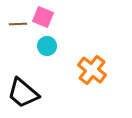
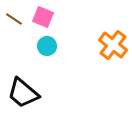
brown line: moved 4 px left, 5 px up; rotated 36 degrees clockwise
orange cross: moved 21 px right, 25 px up
